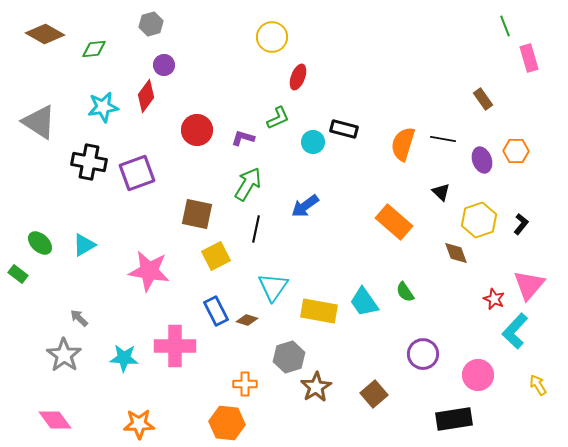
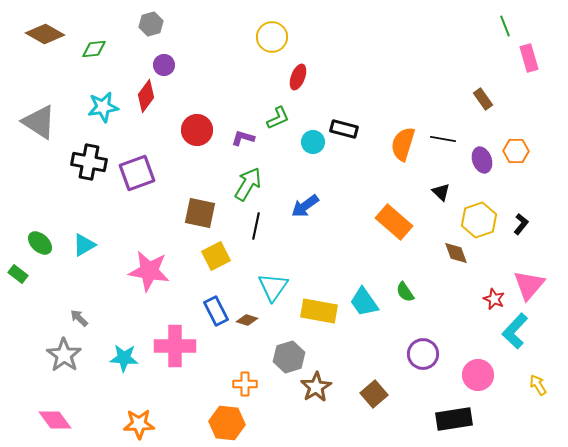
brown square at (197, 214): moved 3 px right, 1 px up
black line at (256, 229): moved 3 px up
